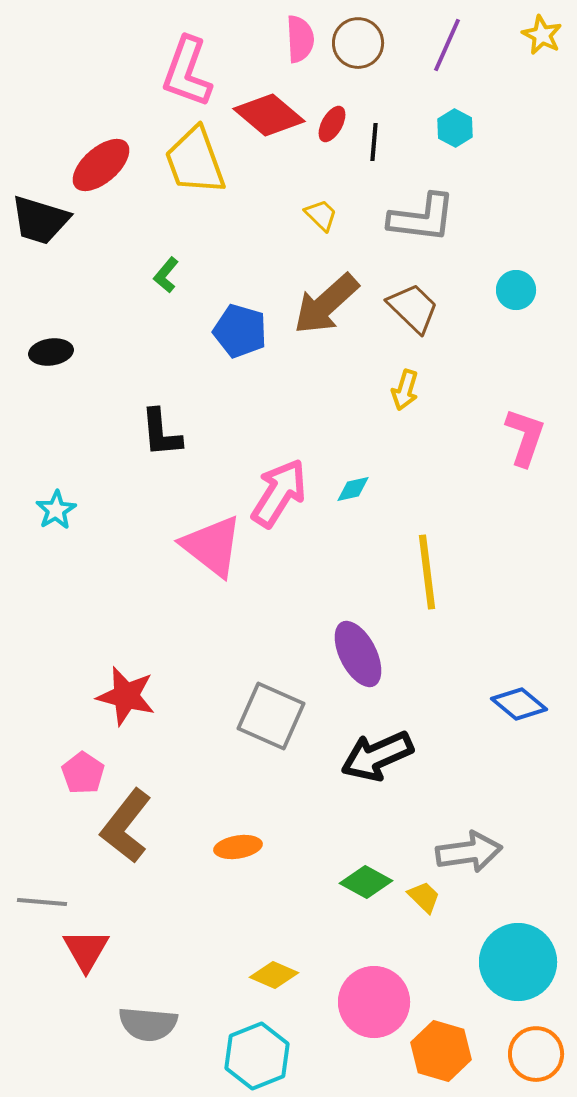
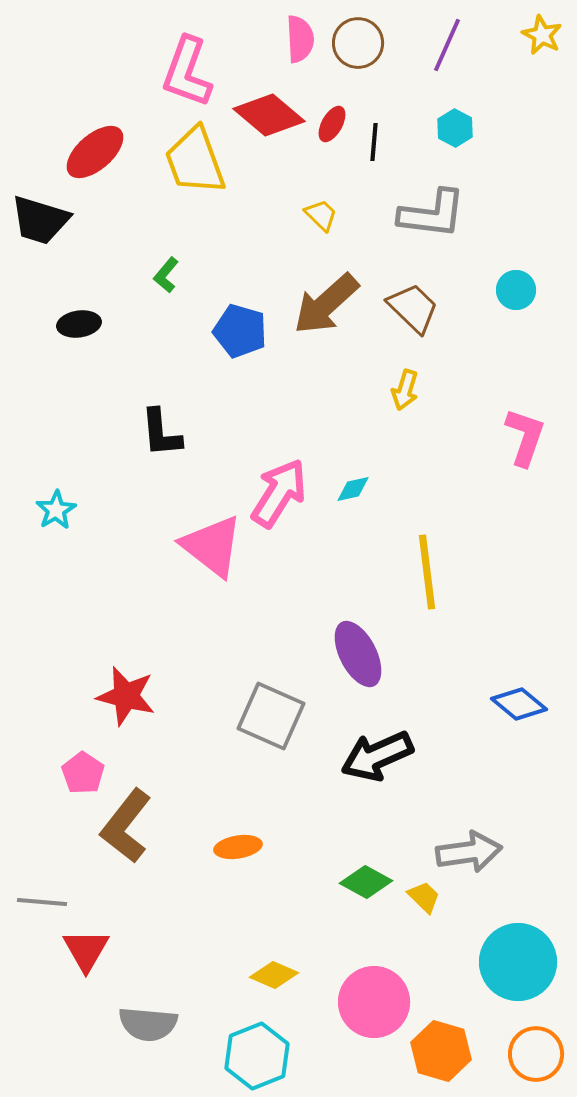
red ellipse at (101, 165): moved 6 px left, 13 px up
gray L-shape at (422, 218): moved 10 px right, 4 px up
black ellipse at (51, 352): moved 28 px right, 28 px up
